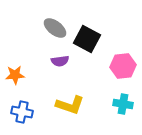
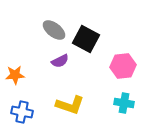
gray ellipse: moved 1 px left, 2 px down
black square: moved 1 px left
purple semicircle: rotated 18 degrees counterclockwise
cyan cross: moved 1 px right, 1 px up
